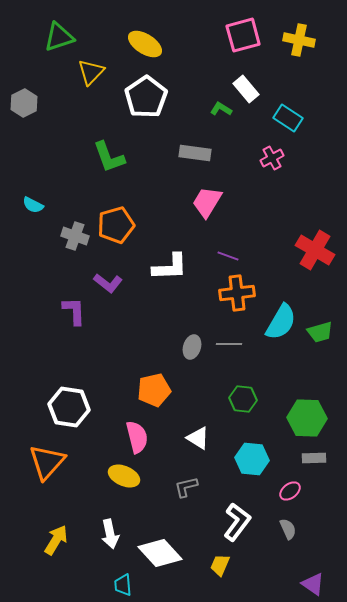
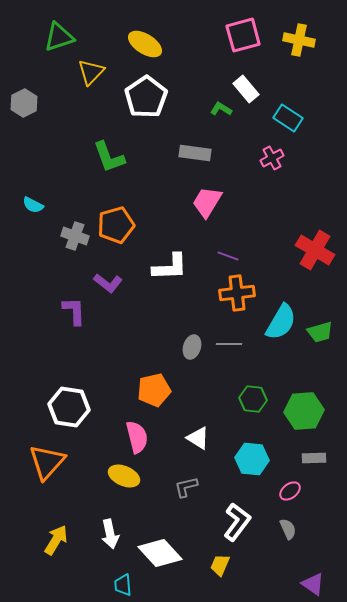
green hexagon at (243, 399): moved 10 px right
green hexagon at (307, 418): moved 3 px left, 7 px up; rotated 6 degrees counterclockwise
